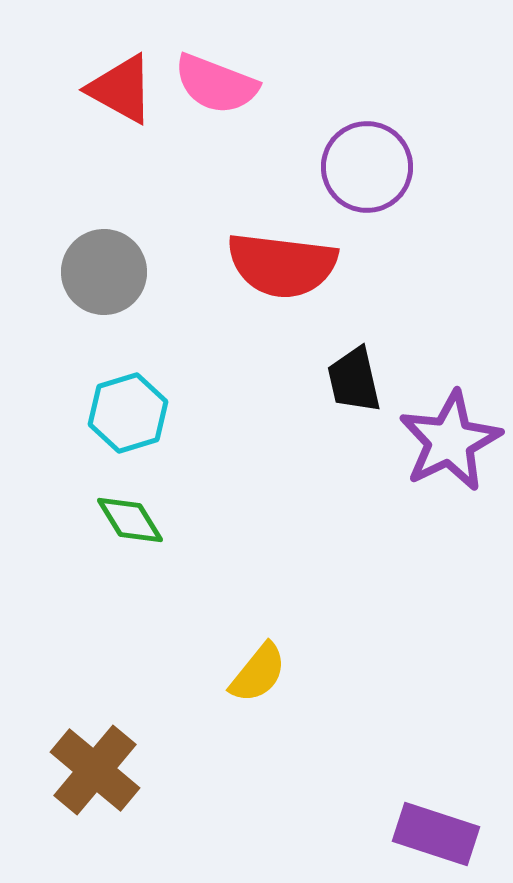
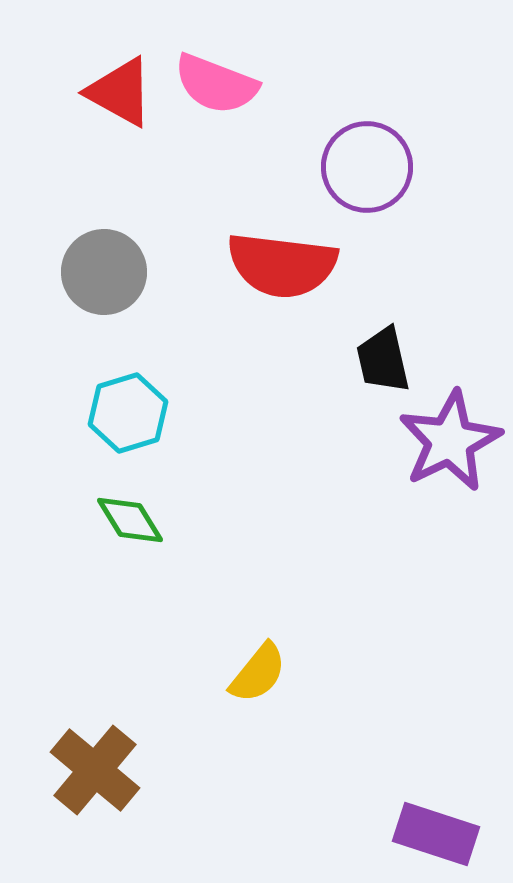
red triangle: moved 1 px left, 3 px down
black trapezoid: moved 29 px right, 20 px up
